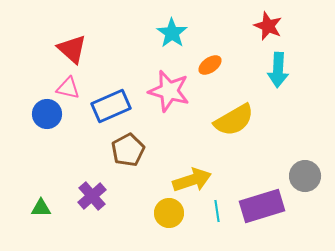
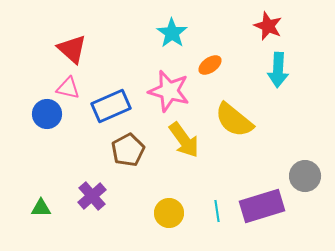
yellow semicircle: rotated 69 degrees clockwise
yellow arrow: moved 8 px left, 40 px up; rotated 72 degrees clockwise
